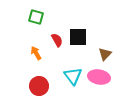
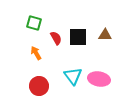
green square: moved 2 px left, 6 px down
red semicircle: moved 1 px left, 2 px up
brown triangle: moved 19 px up; rotated 48 degrees clockwise
pink ellipse: moved 2 px down
